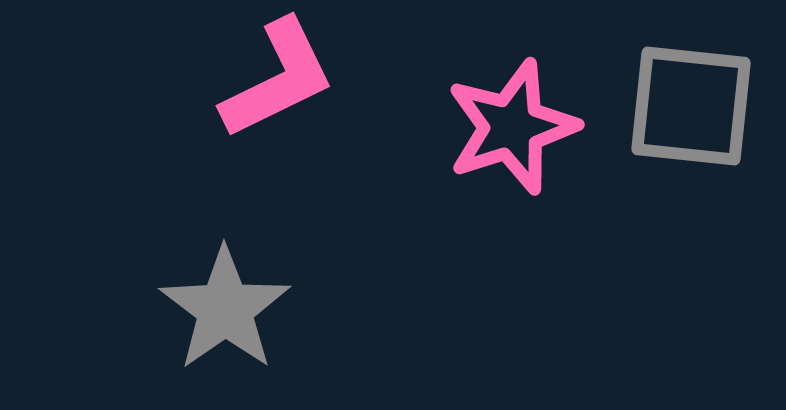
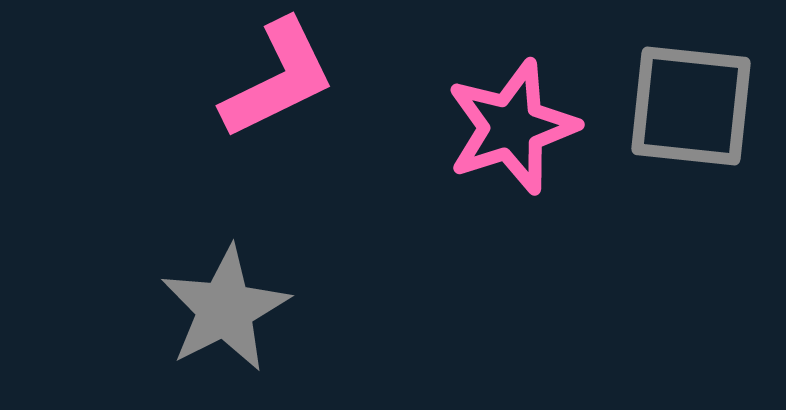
gray star: rotated 8 degrees clockwise
